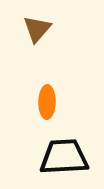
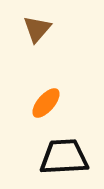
orange ellipse: moved 1 px left, 1 px down; rotated 40 degrees clockwise
